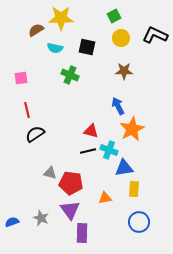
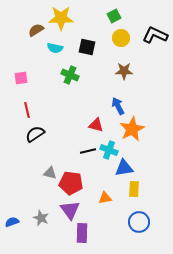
red triangle: moved 5 px right, 6 px up
